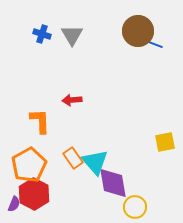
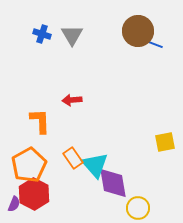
cyan triangle: moved 3 px down
yellow circle: moved 3 px right, 1 px down
